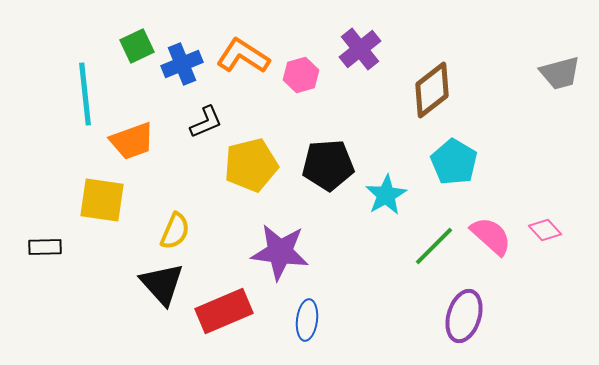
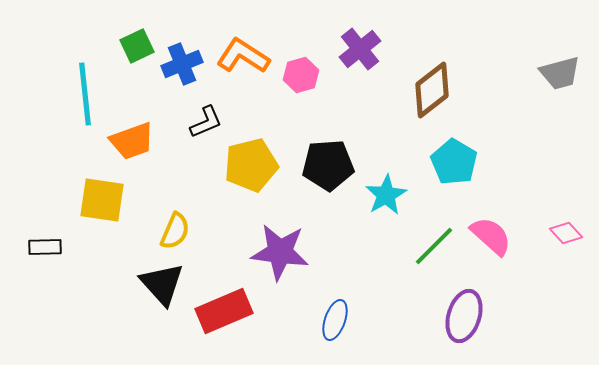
pink diamond: moved 21 px right, 3 px down
blue ellipse: moved 28 px right; rotated 12 degrees clockwise
